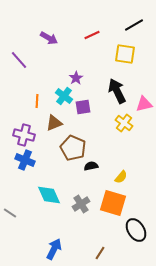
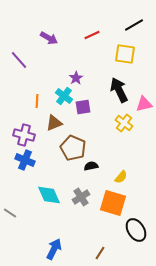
black arrow: moved 2 px right, 1 px up
gray cross: moved 7 px up
